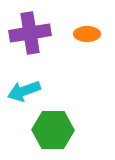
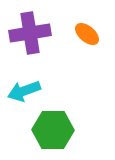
orange ellipse: rotated 40 degrees clockwise
